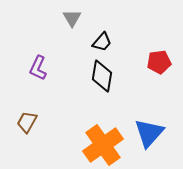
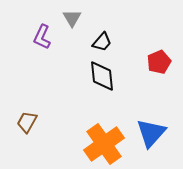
red pentagon: rotated 15 degrees counterclockwise
purple L-shape: moved 4 px right, 31 px up
black diamond: rotated 16 degrees counterclockwise
blue triangle: moved 2 px right
orange cross: moved 1 px right, 1 px up
